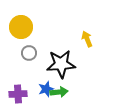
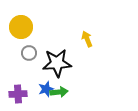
black star: moved 4 px left, 1 px up
